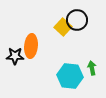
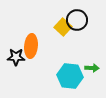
black star: moved 1 px right, 1 px down
green arrow: rotated 104 degrees clockwise
